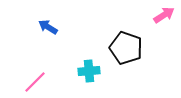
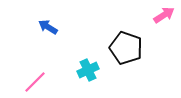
cyan cross: moved 1 px left, 1 px up; rotated 20 degrees counterclockwise
